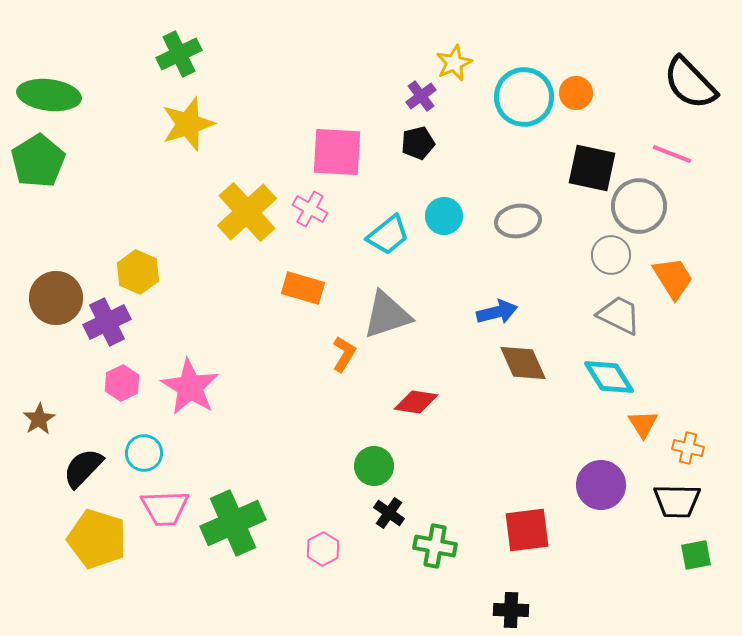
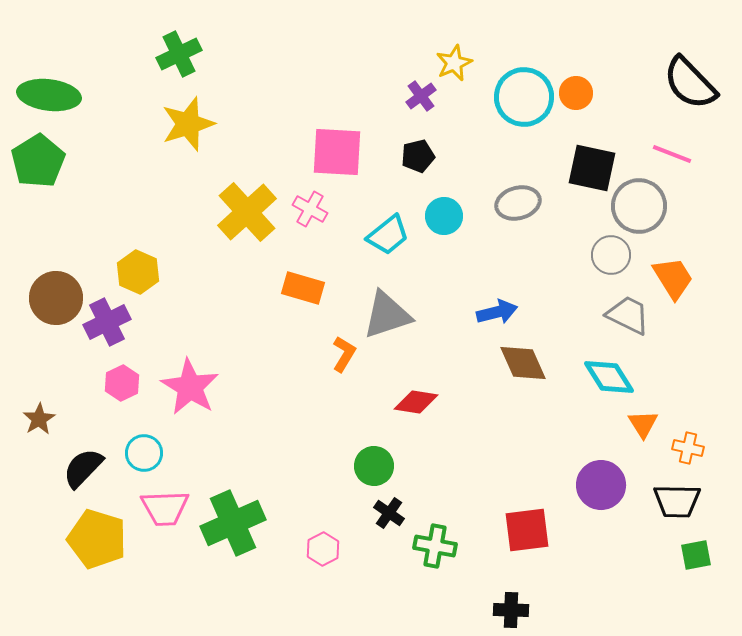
black pentagon at (418, 143): moved 13 px down
gray ellipse at (518, 221): moved 18 px up; rotated 6 degrees counterclockwise
gray trapezoid at (619, 315): moved 9 px right
